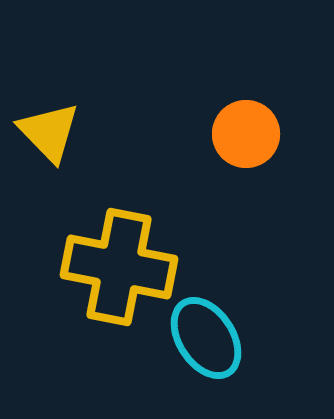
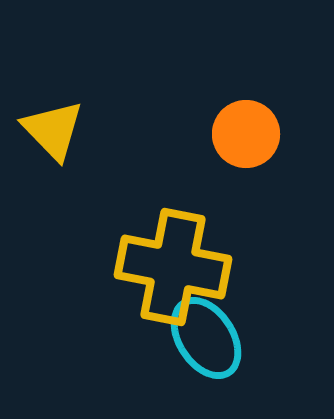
yellow triangle: moved 4 px right, 2 px up
yellow cross: moved 54 px right
